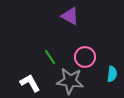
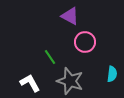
pink circle: moved 15 px up
gray star: rotated 12 degrees clockwise
